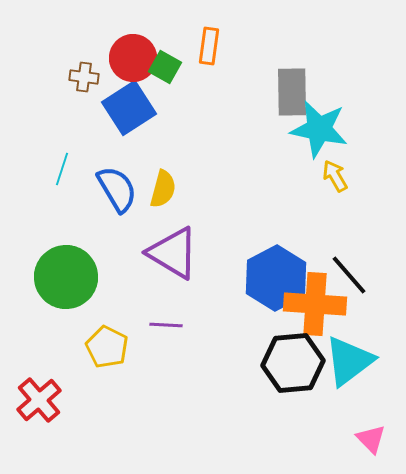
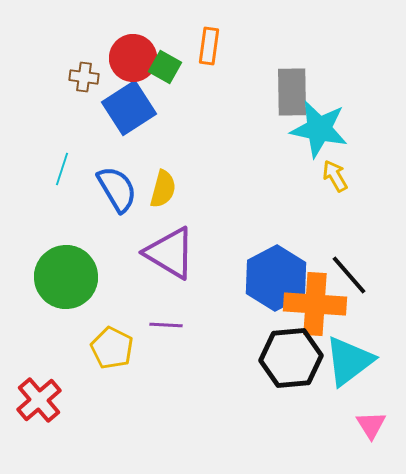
purple triangle: moved 3 px left
yellow pentagon: moved 5 px right, 1 px down
black hexagon: moved 2 px left, 5 px up
pink triangle: moved 14 px up; rotated 12 degrees clockwise
